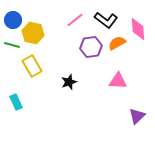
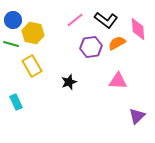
green line: moved 1 px left, 1 px up
